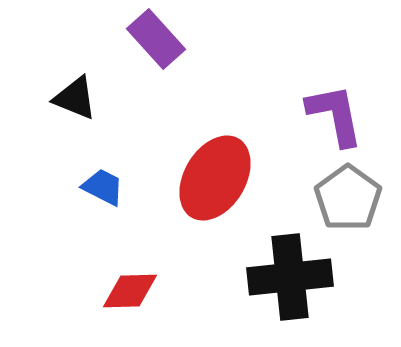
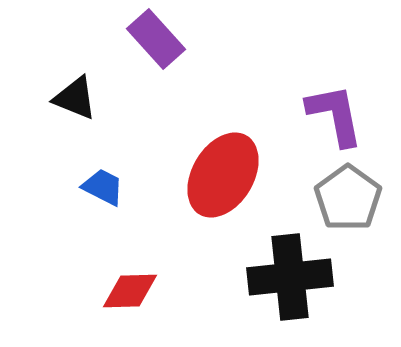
red ellipse: moved 8 px right, 3 px up
